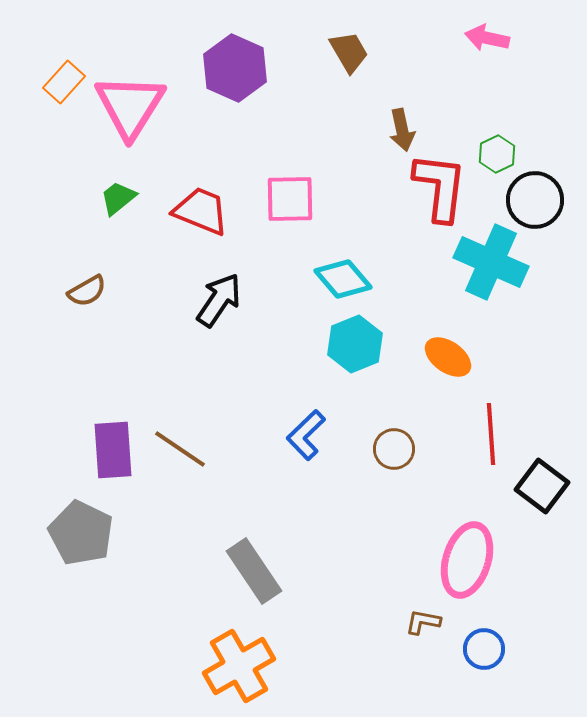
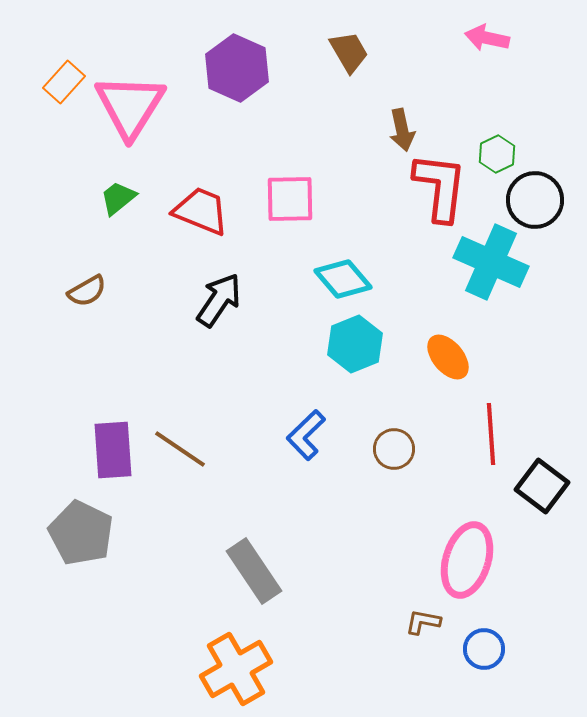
purple hexagon: moved 2 px right
orange ellipse: rotated 15 degrees clockwise
orange cross: moved 3 px left, 3 px down
